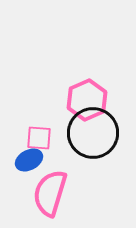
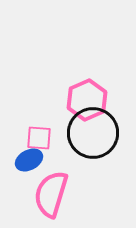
pink semicircle: moved 1 px right, 1 px down
